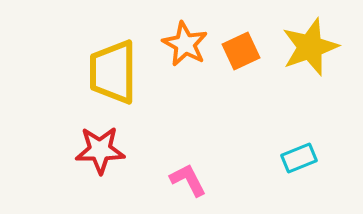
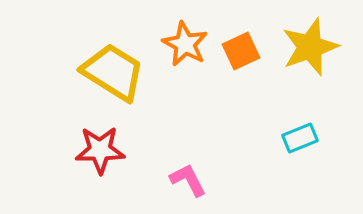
yellow trapezoid: rotated 122 degrees clockwise
cyan rectangle: moved 1 px right, 20 px up
